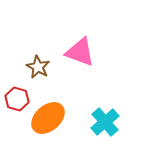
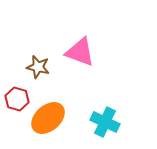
brown star: rotated 15 degrees counterclockwise
cyan cross: rotated 24 degrees counterclockwise
